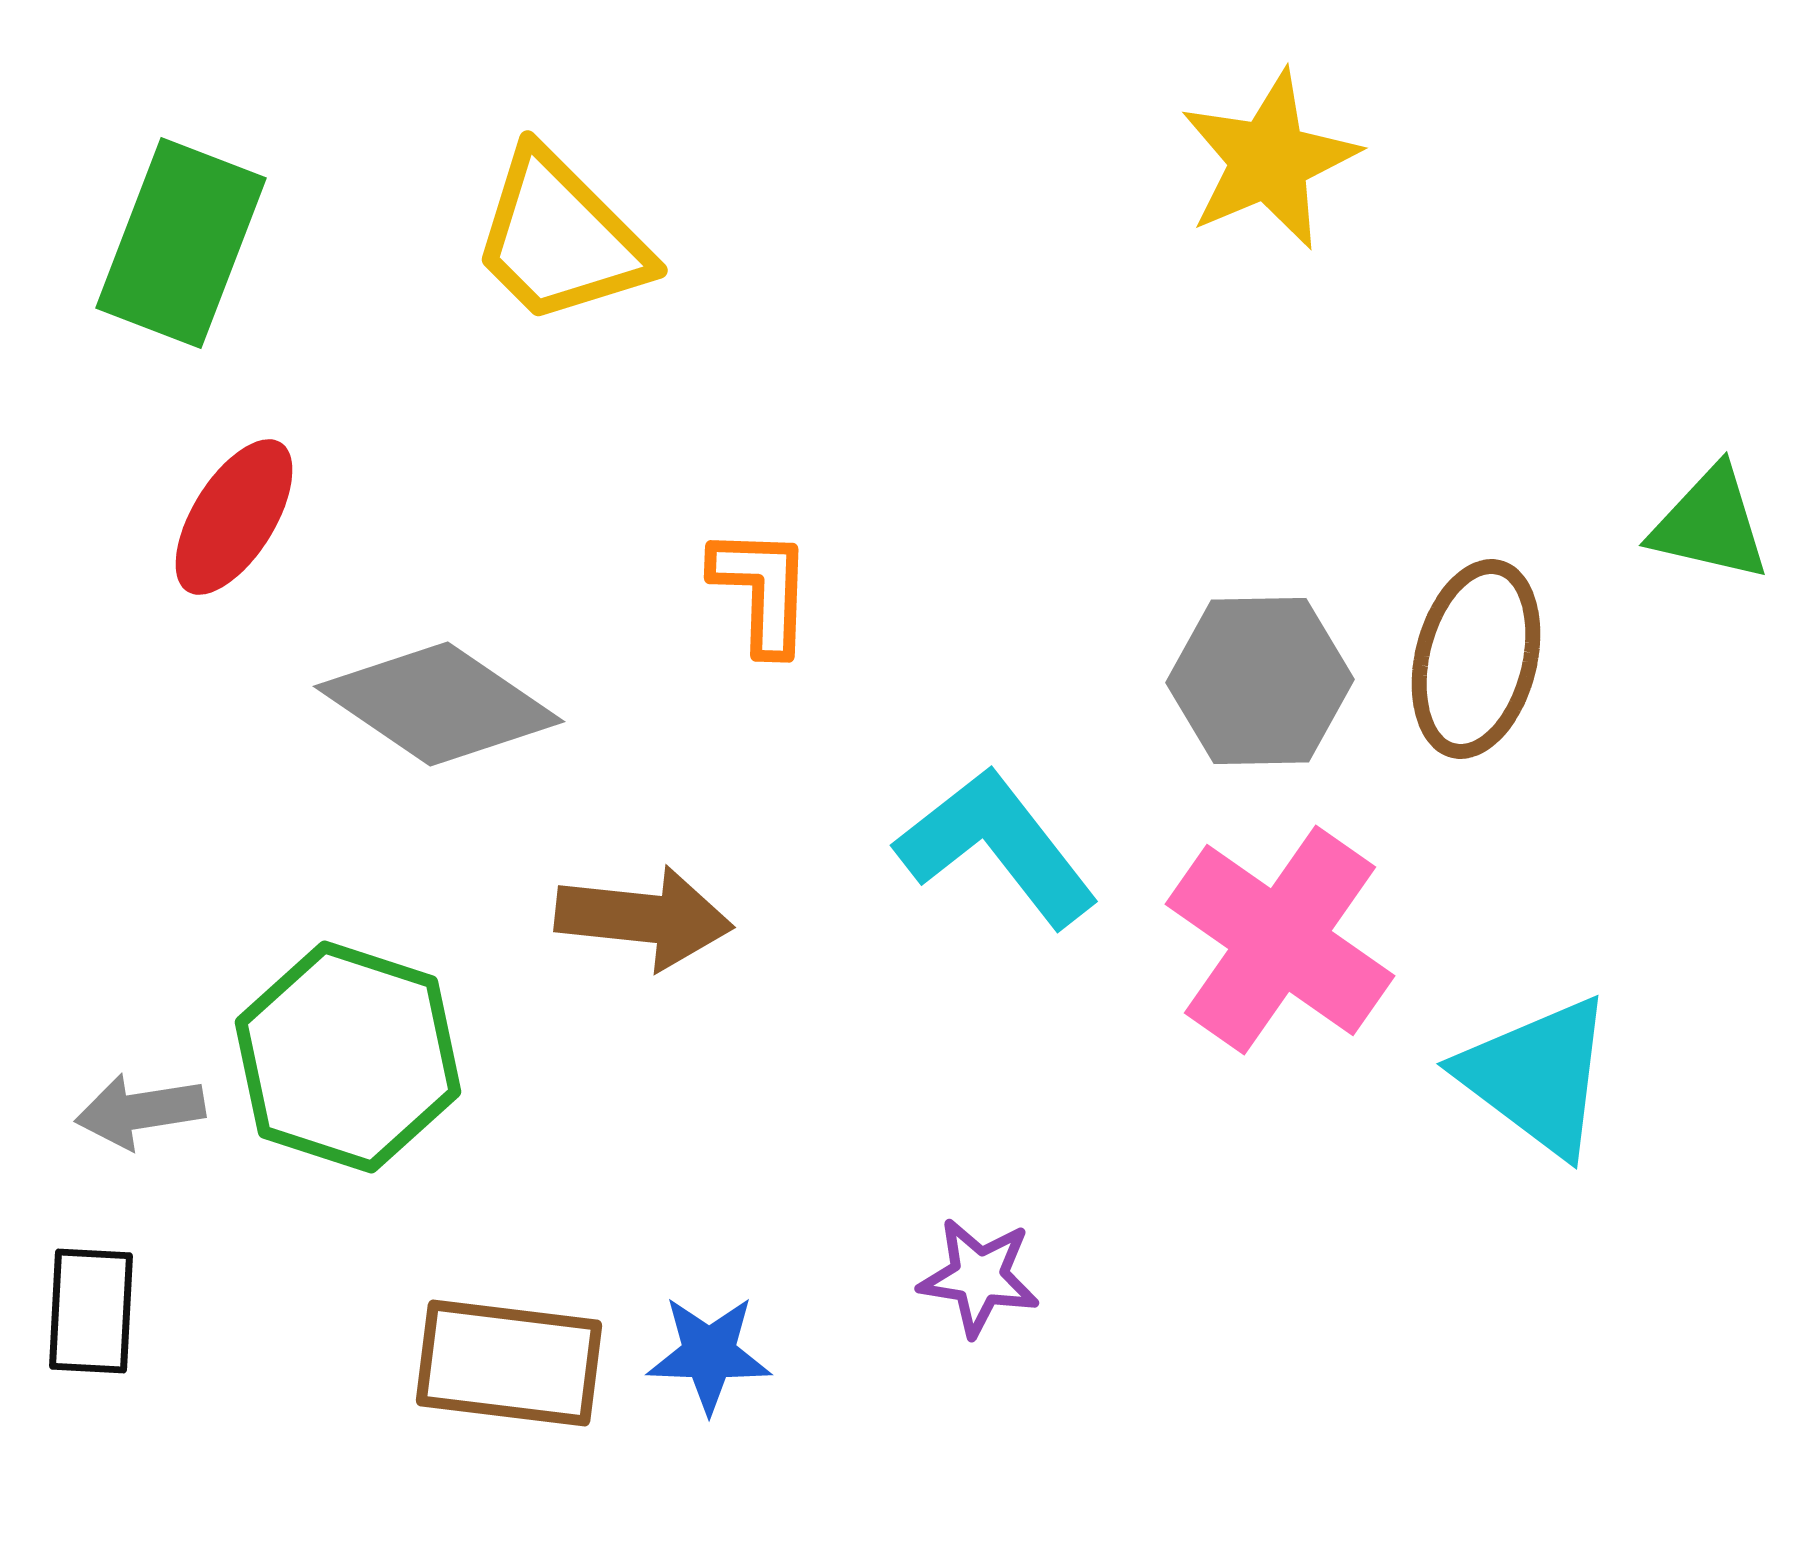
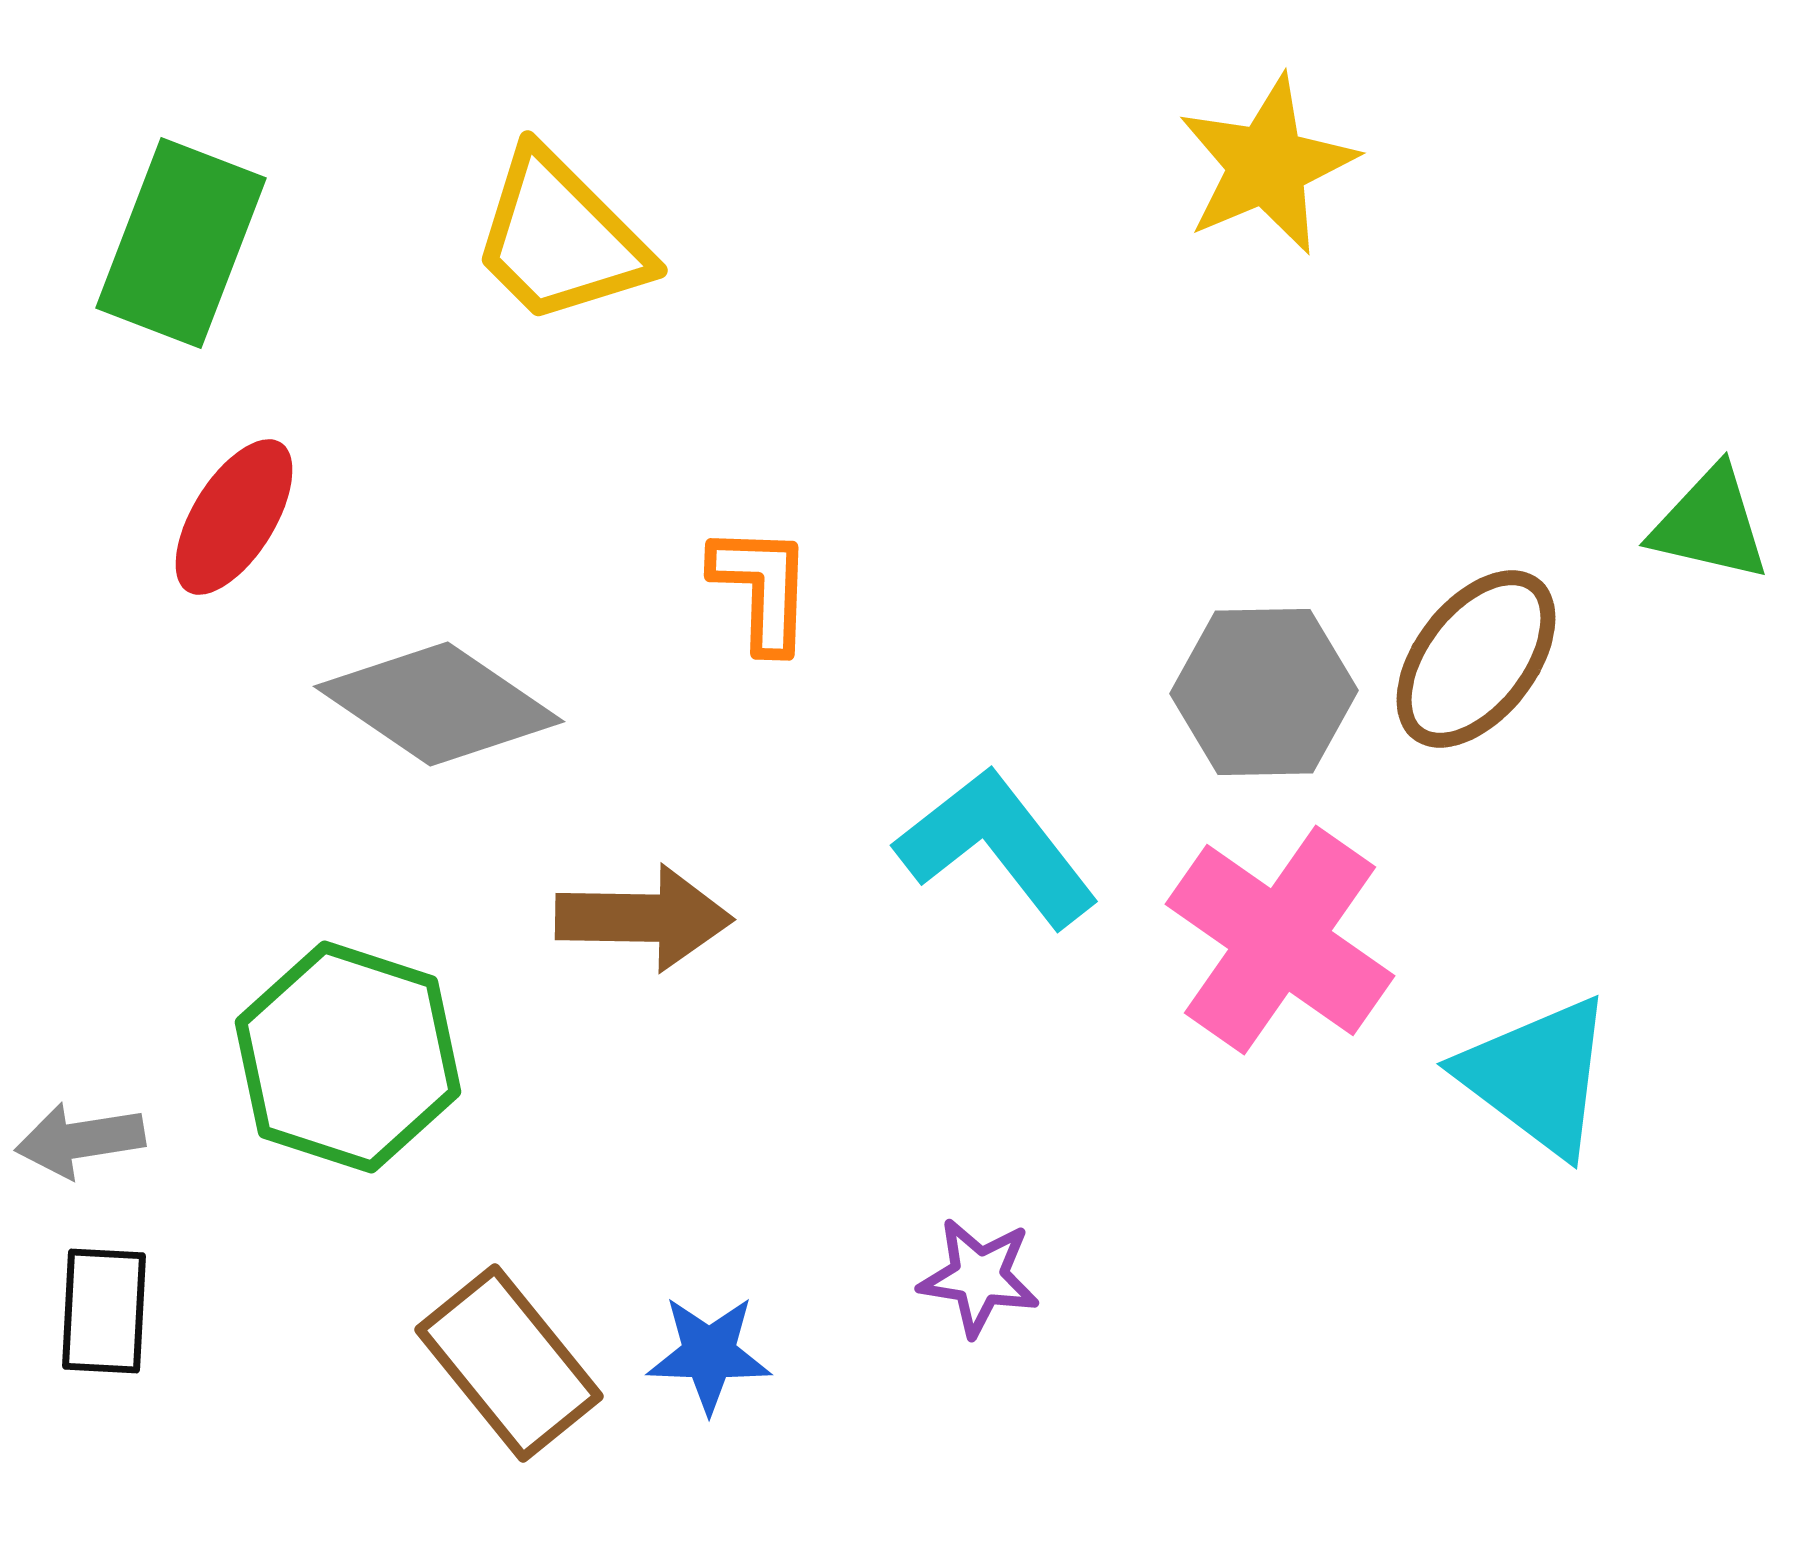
yellow star: moved 2 px left, 5 px down
orange L-shape: moved 2 px up
brown ellipse: rotated 24 degrees clockwise
gray hexagon: moved 4 px right, 11 px down
brown arrow: rotated 5 degrees counterclockwise
gray arrow: moved 60 px left, 29 px down
black rectangle: moved 13 px right
brown rectangle: rotated 44 degrees clockwise
